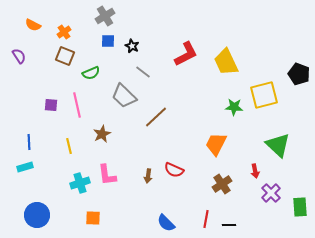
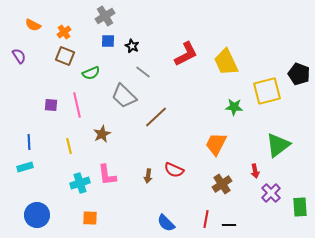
yellow square: moved 3 px right, 4 px up
green triangle: rotated 40 degrees clockwise
orange square: moved 3 px left
